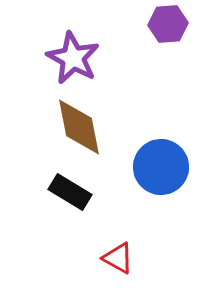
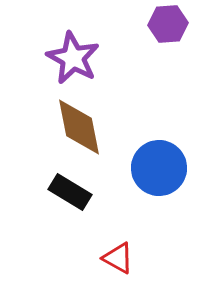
blue circle: moved 2 px left, 1 px down
